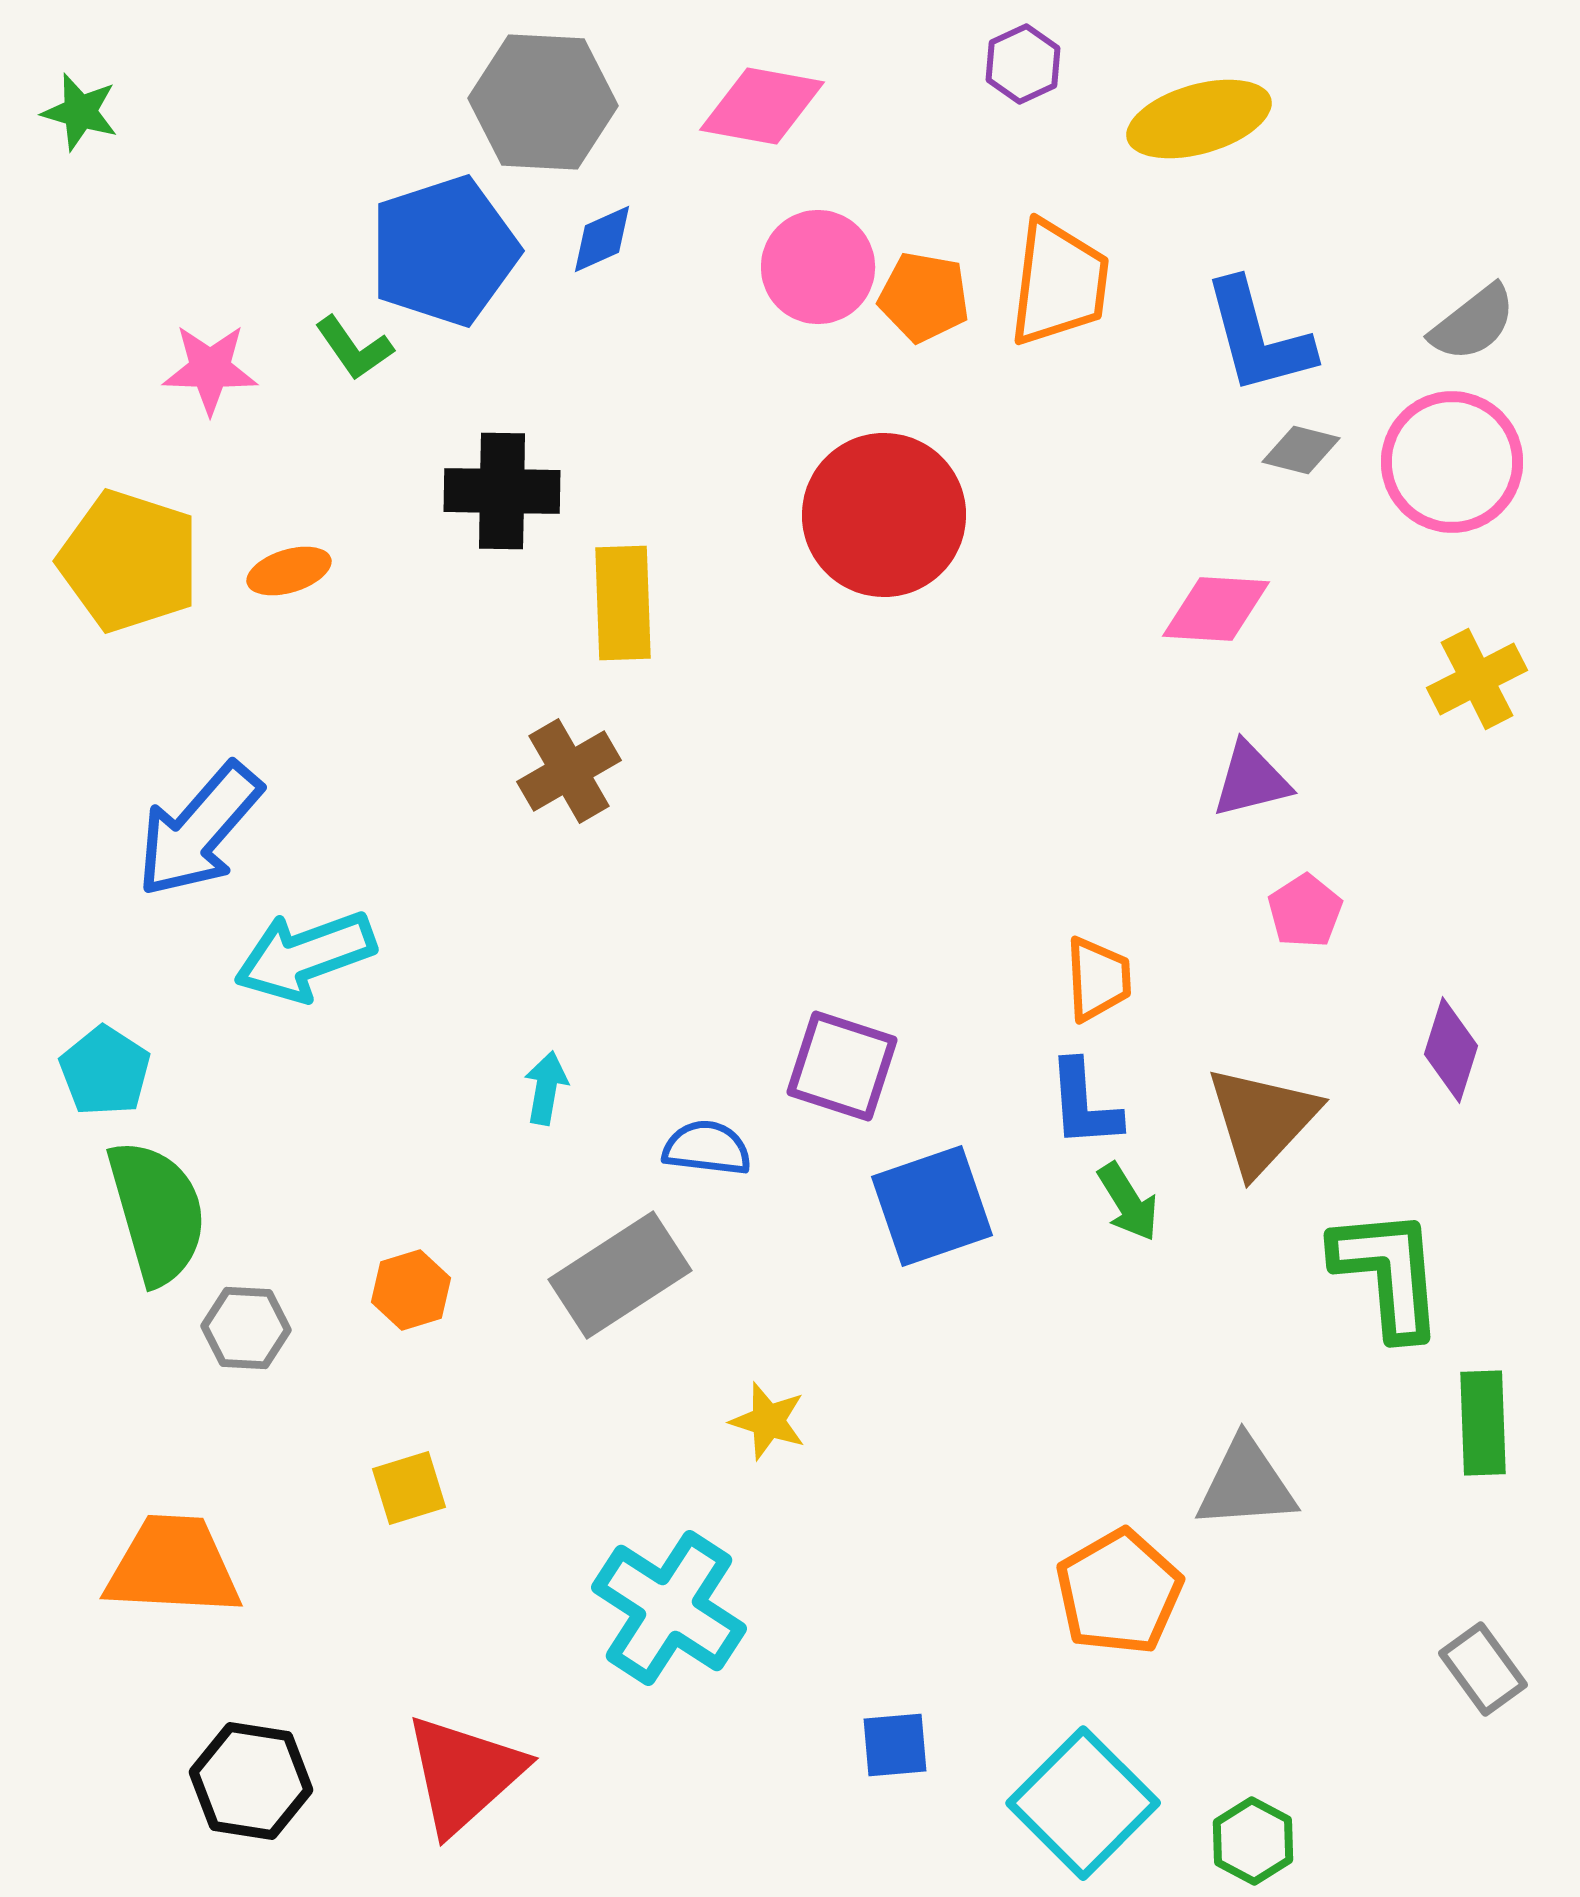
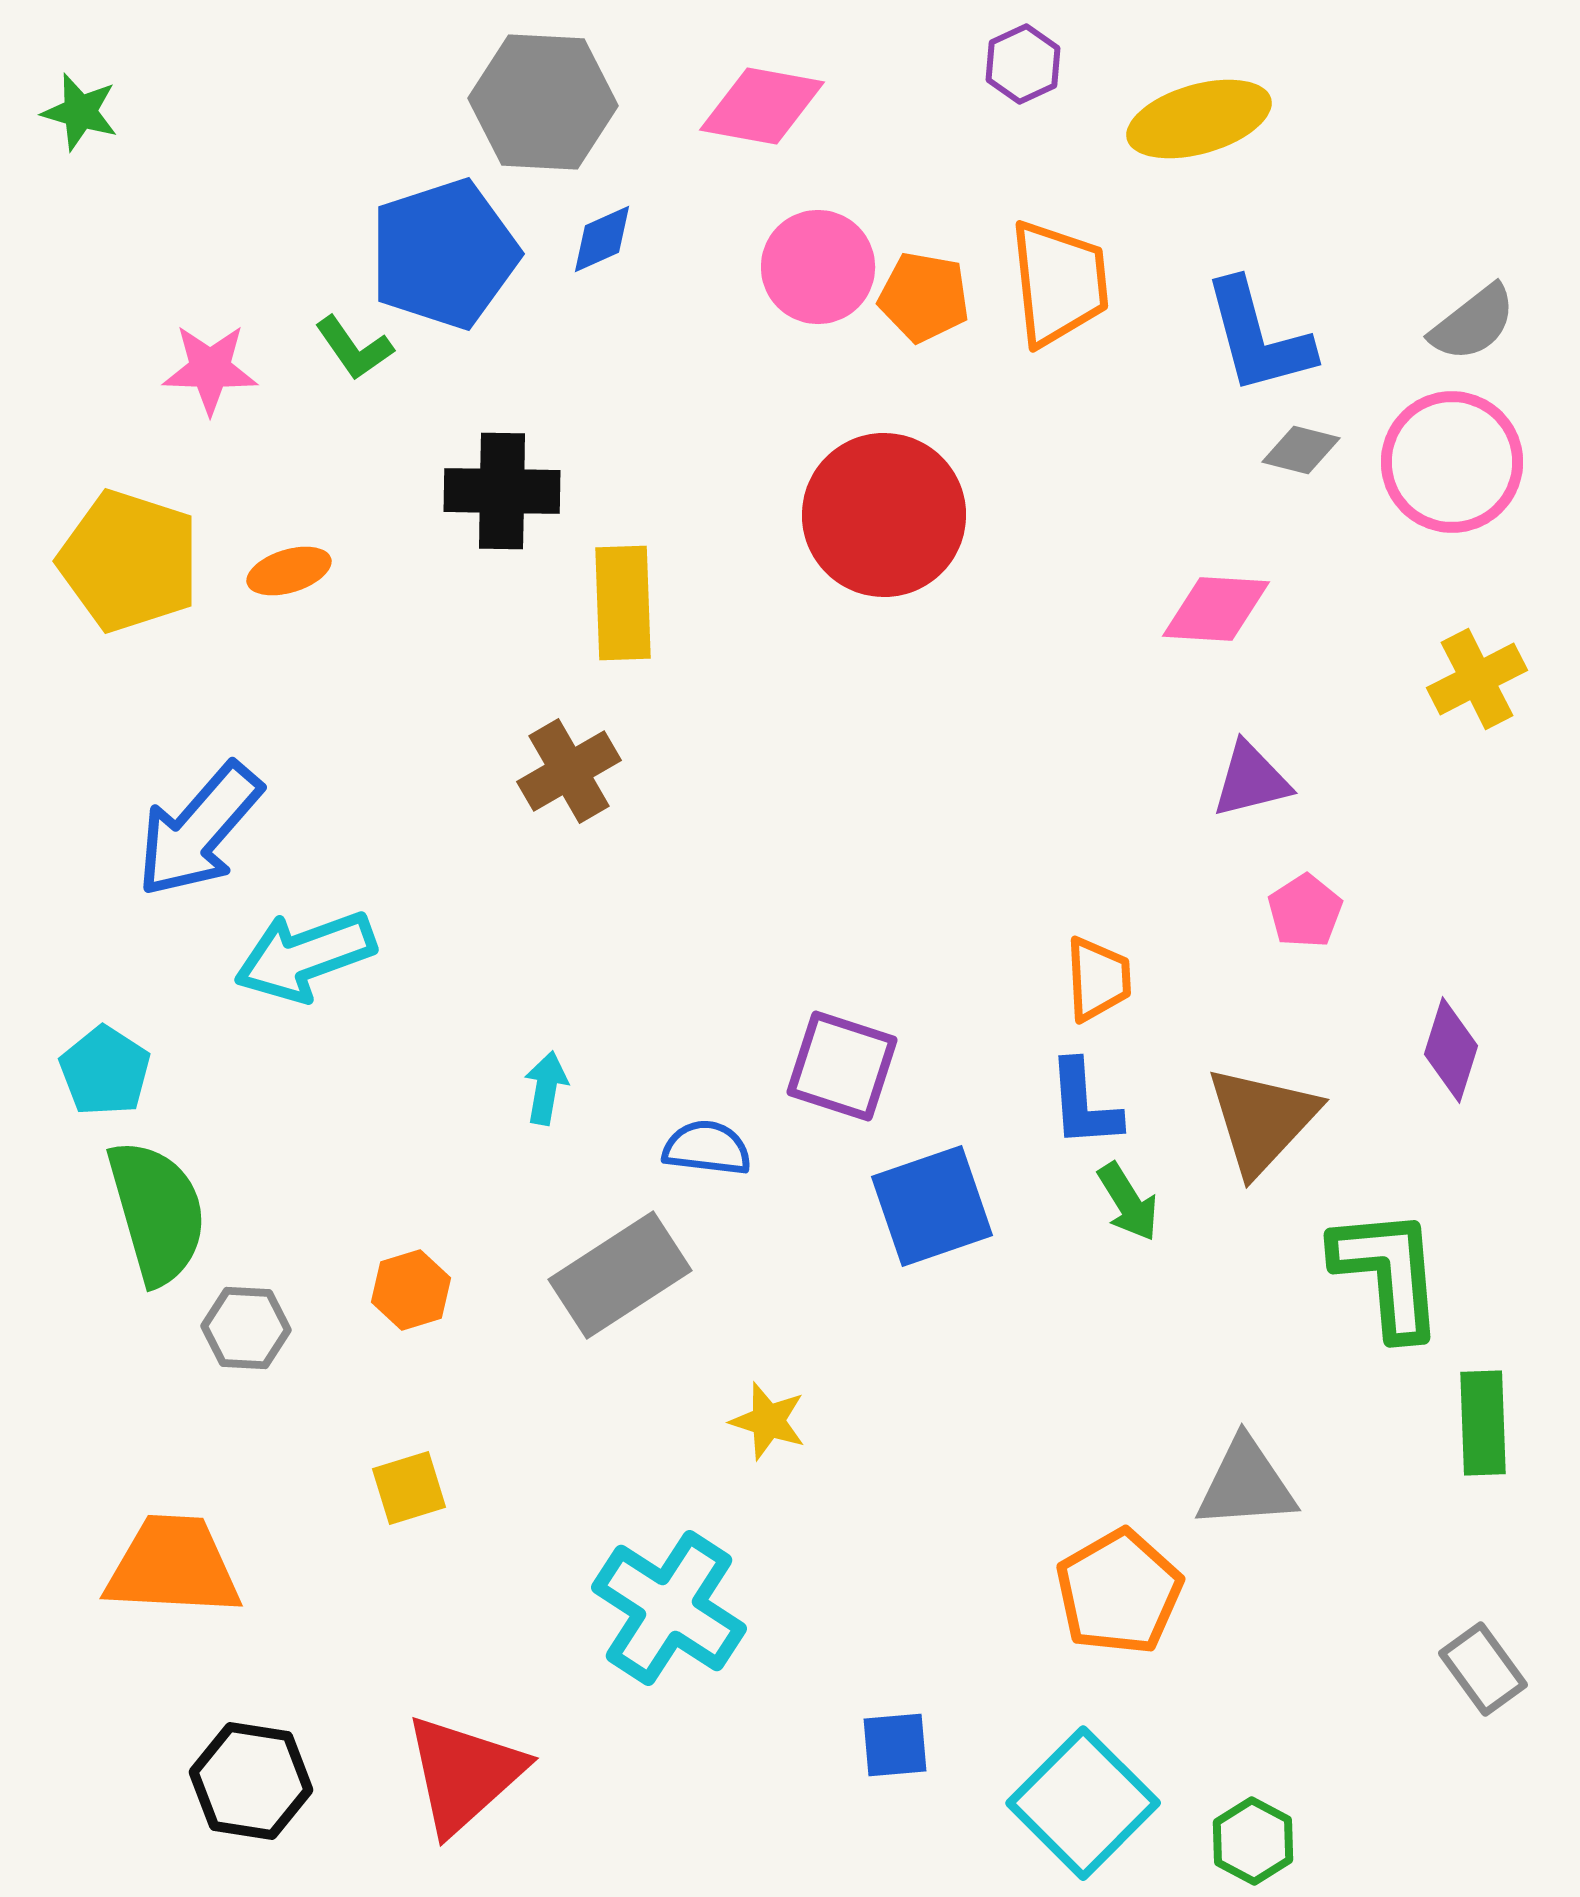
blue pentagon at (444, 251): moved 3 px down
orange trapezoid at (1059, 283): rotated 13 degrees counterclockwise
